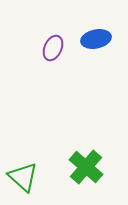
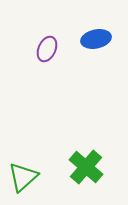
purple ellipse: moved 6 px left, 1 px down
green triangle: rotated 36 degrees clockwise
